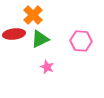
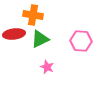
orange cross: rotated 36 degrees counterclockwise
